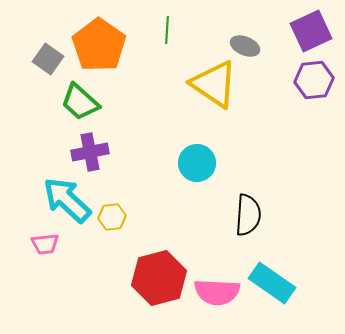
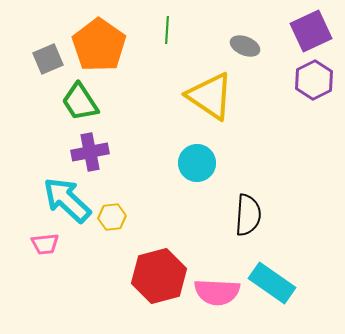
gray square: rotated 32 degrees clockwise
purple hexagon: rotated 21 degrees counterclockwise
yellow triangle: moved 4 px left, 12 px down
green trapezoid: rotated 15 degrees clockwise
red hexagon: moved 2 px up
